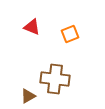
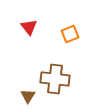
red triangle: moved 3 px left; rotated 30 degrees clockwise
brown triangle: rotated 28 degrees counterclockwise
